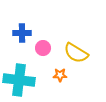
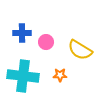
pink circle: moved 3 px right, 6 px up
yellow semicircle: moved 4 px right, 3 px up
cyan cross: moved 4 px right, 4 px up
